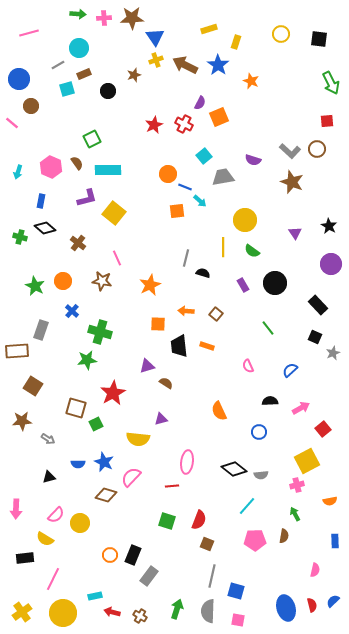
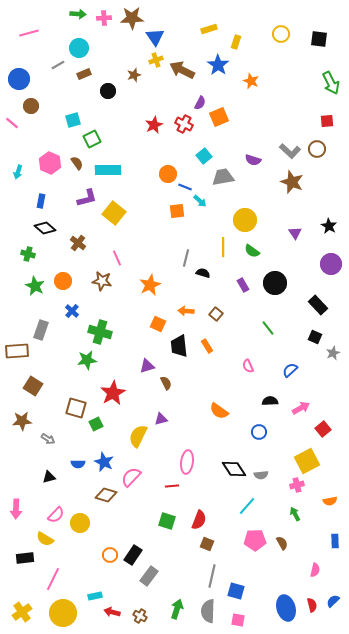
brown arrow at (185, 65): moved 3 px left, 5 px down
cyan square at (67, 89): moved 6 px right, 31 px down
pink hexagon at (51, 167): moved 1 px left, 4 px up
green cross at (20, 237): moved 8 px right, 17 px down
orange square at (158, 324): rotated 21 degrees clockwise
orange rectangle at (207, 346): rotated 40 degrees clockwise
brown semicircle at (166, 383): rotated 32 degrees clockwise
orange semicircle at (219, 411): rotated 30 degrees counterclockwise
yellow semicircle at (138, 439): moved 3 px up; rotated 110 degrees clockwise
black diamond at (234, 469): rotated 20 degrees clockwise
brown semicircle at (284, 536): moved 2 px left, 7 px down; rotated 40 degrees counterclockwise
black rectangle at (133, 555): rotated 12 degrees clockwise
